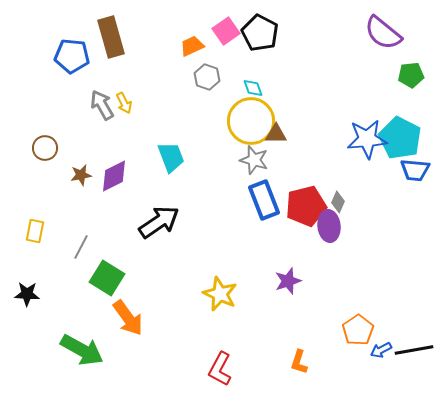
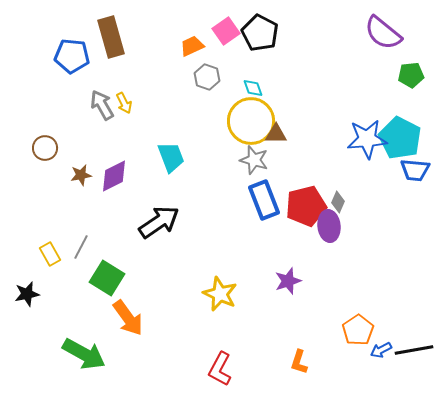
yellow rectangle: moved 15 px right, 23 px down; rotated 40 degrees counterclockwise
black star: rotated 15 degrees counterclockwise
green arrow: moved 2 px right, 4 px down
